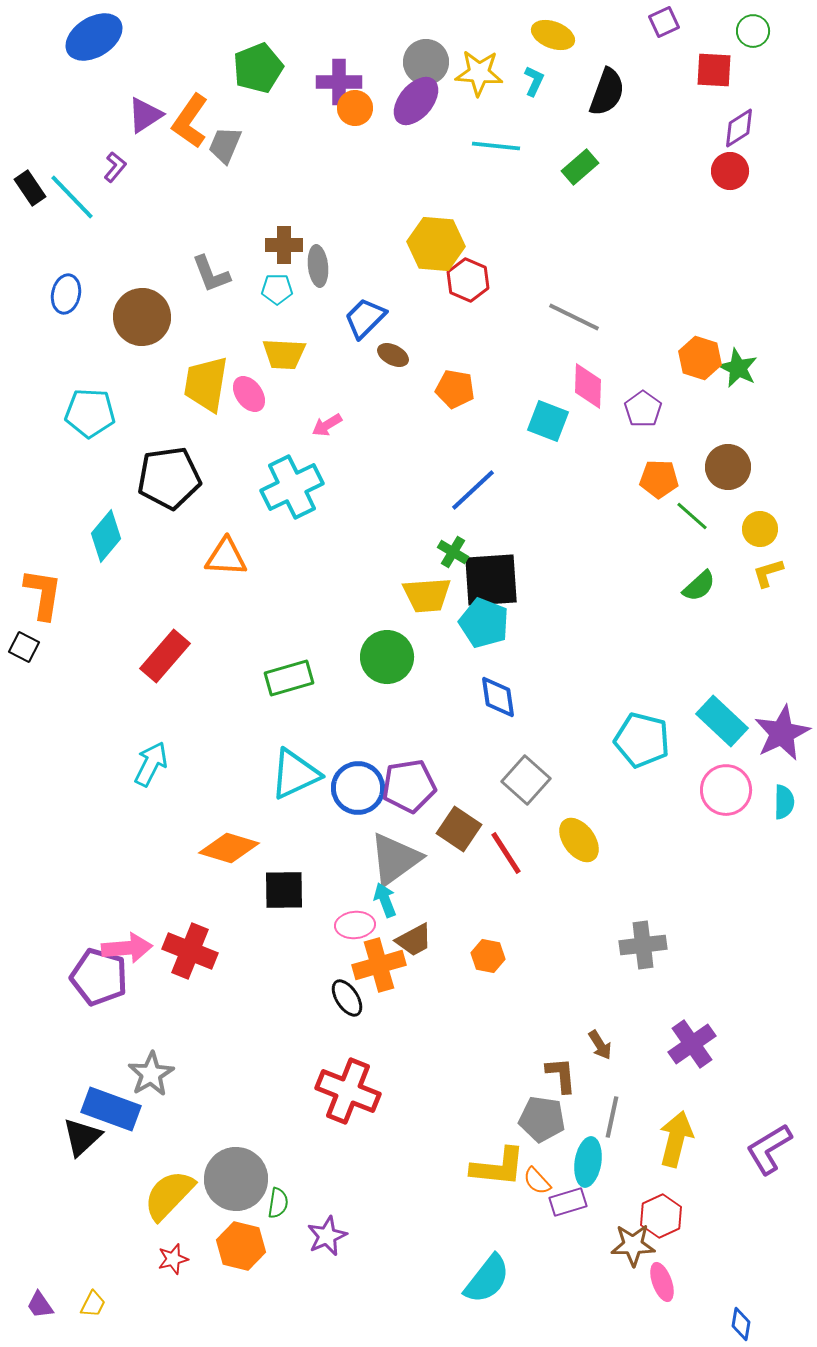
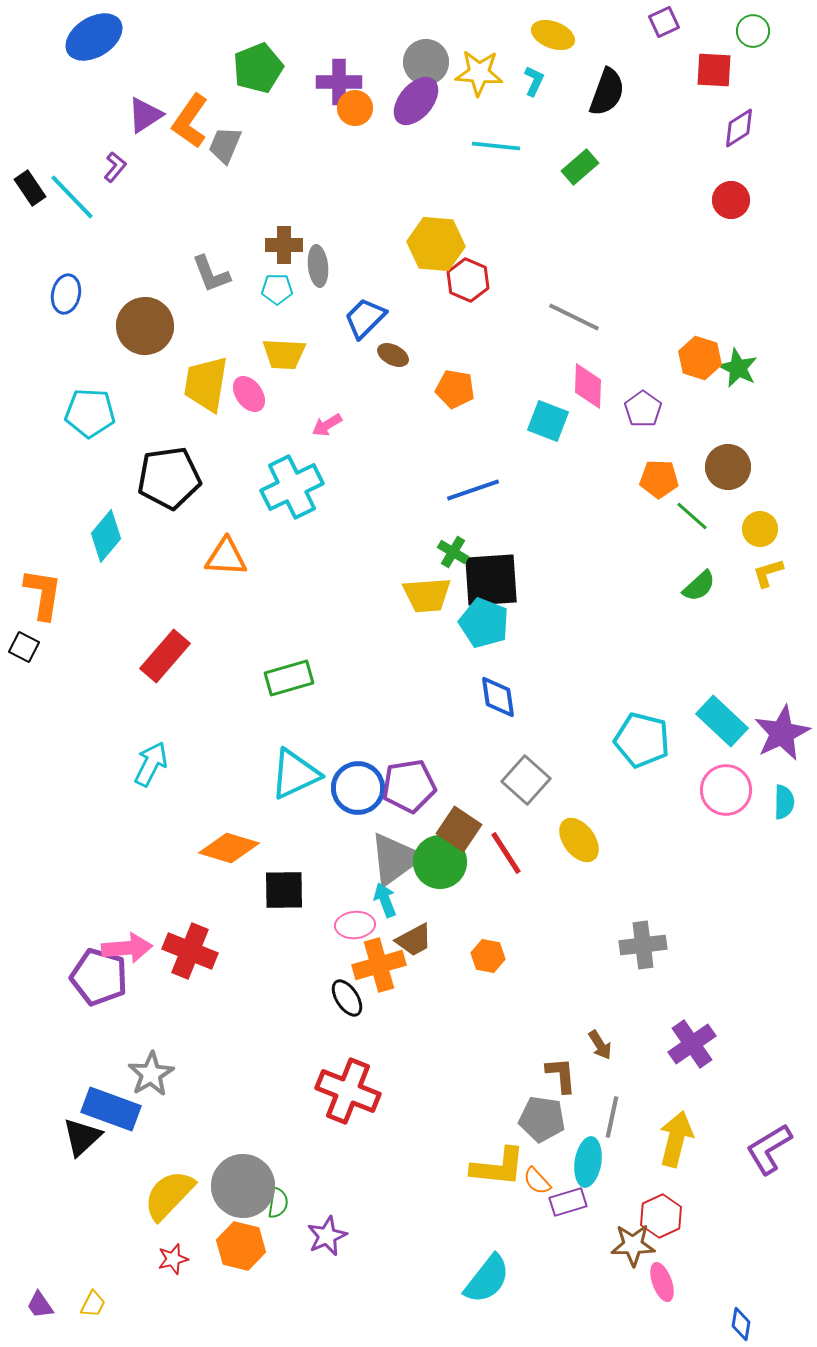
red circle at (730, 171): moved 1 px right, 29 px down
brown circle at (142, 317): moved 3 px right, 9 px down
blue line at (473, 490): rotated 24 degrees clockwise
green circle at (387, 657): moved 53 px right, 205 px down
gray circle at (236, 1179): moved 7 px right, 7 px down
